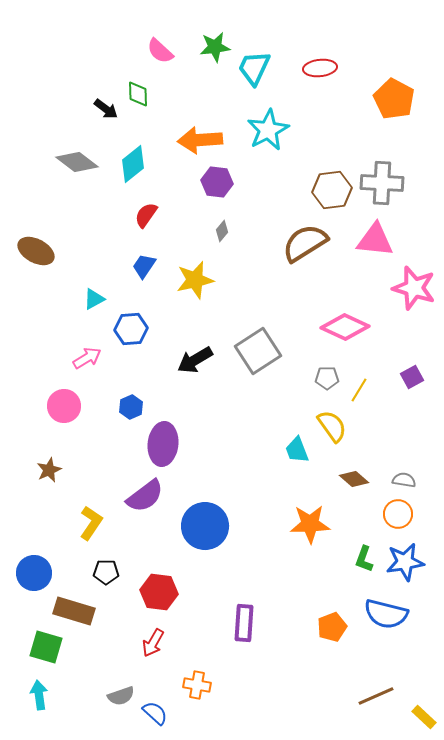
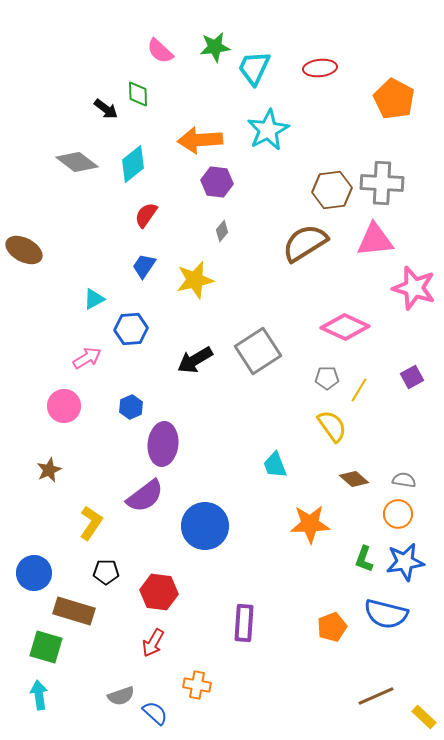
pink triangle at (375, 240): rotated 12 degrees counterclockwise
brown ellipse at (36, 251): moved 12 px left, 1 px up
cyan trapezoid at (297, 450): moved 22 px left, 15 px down
